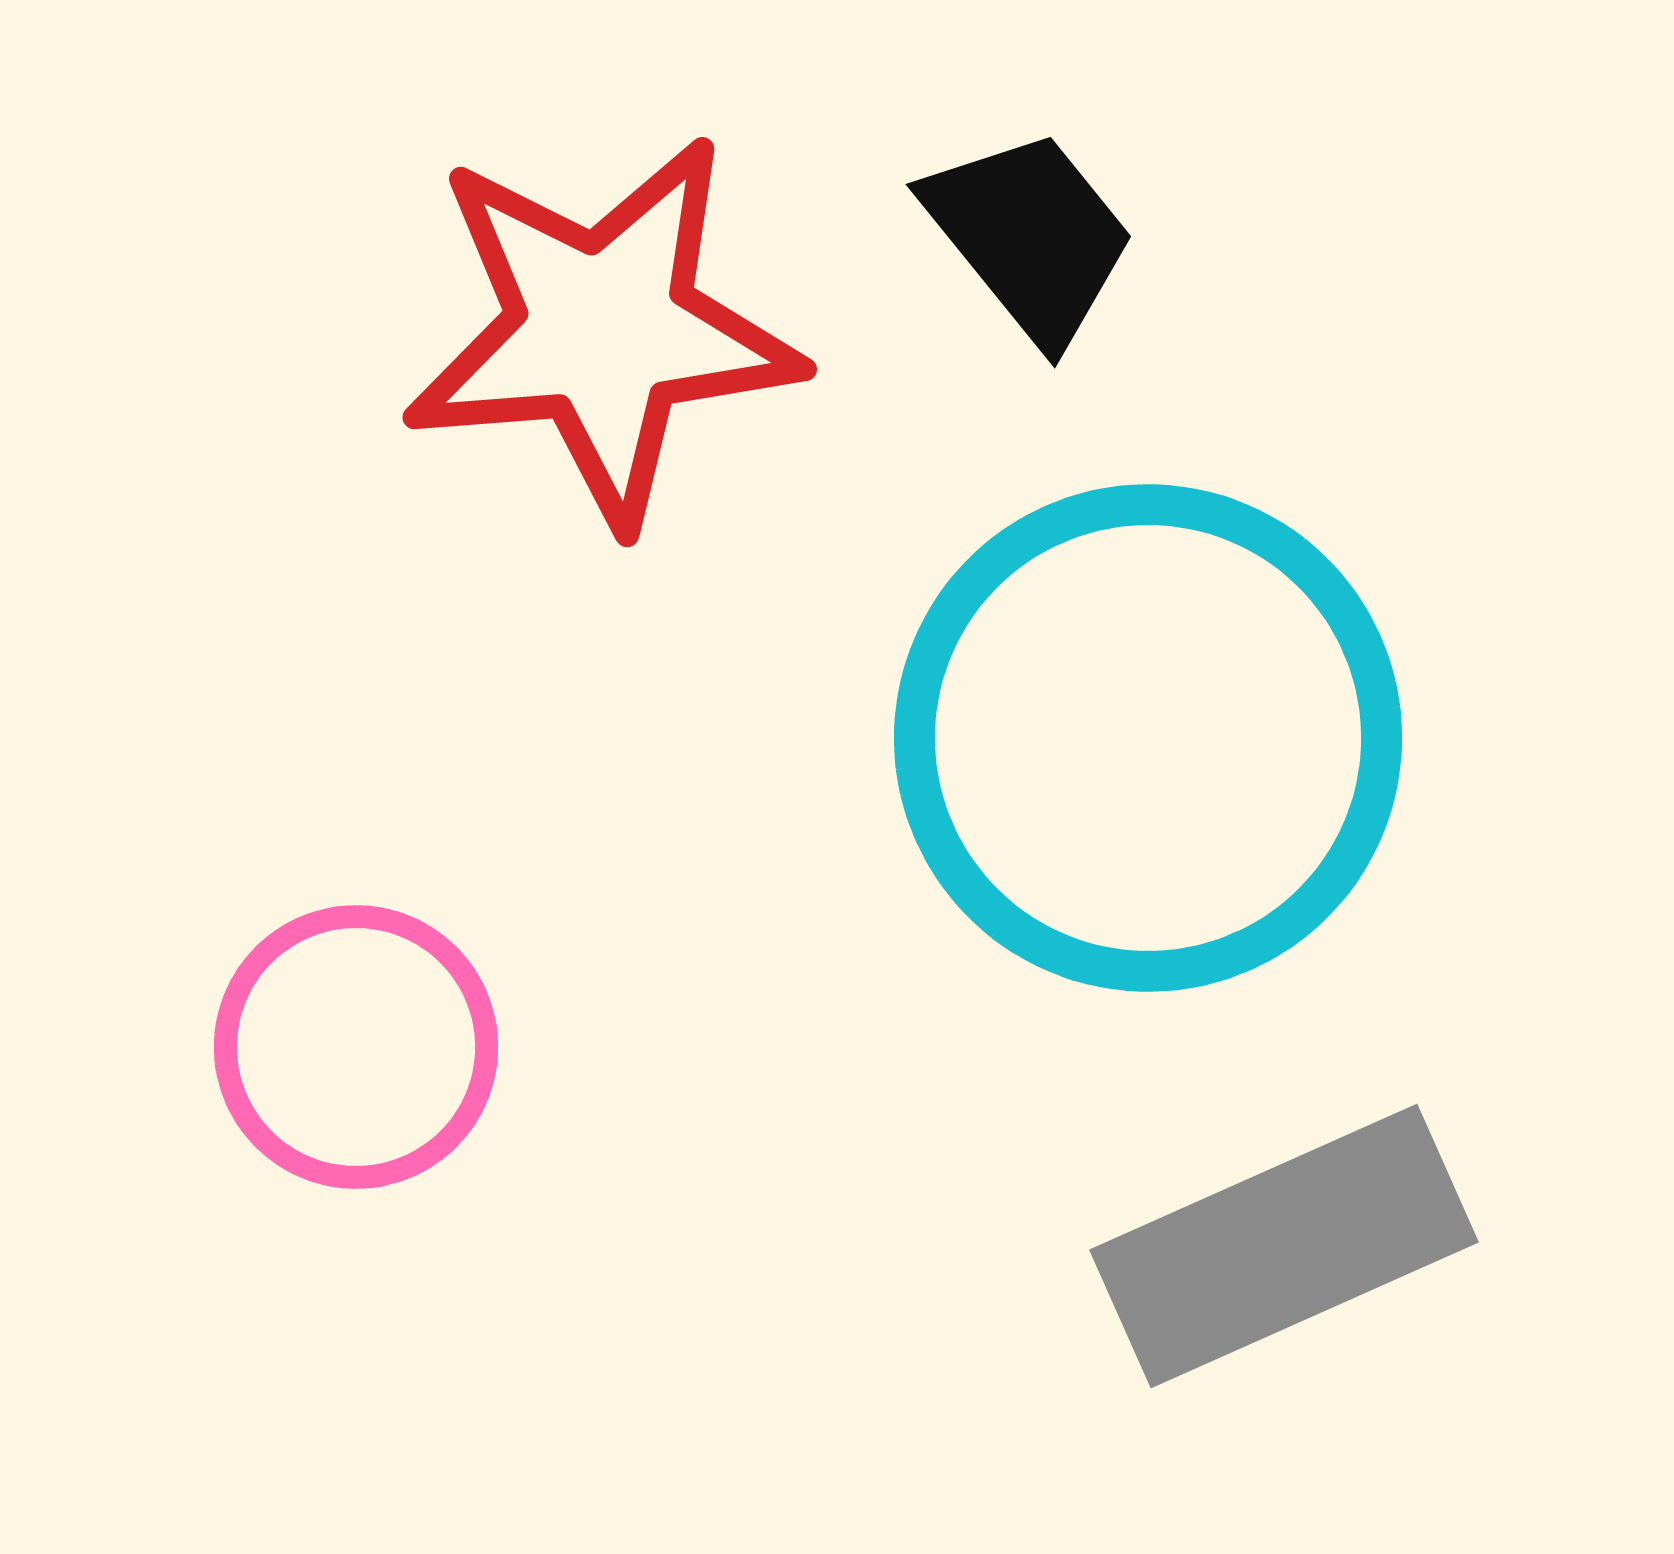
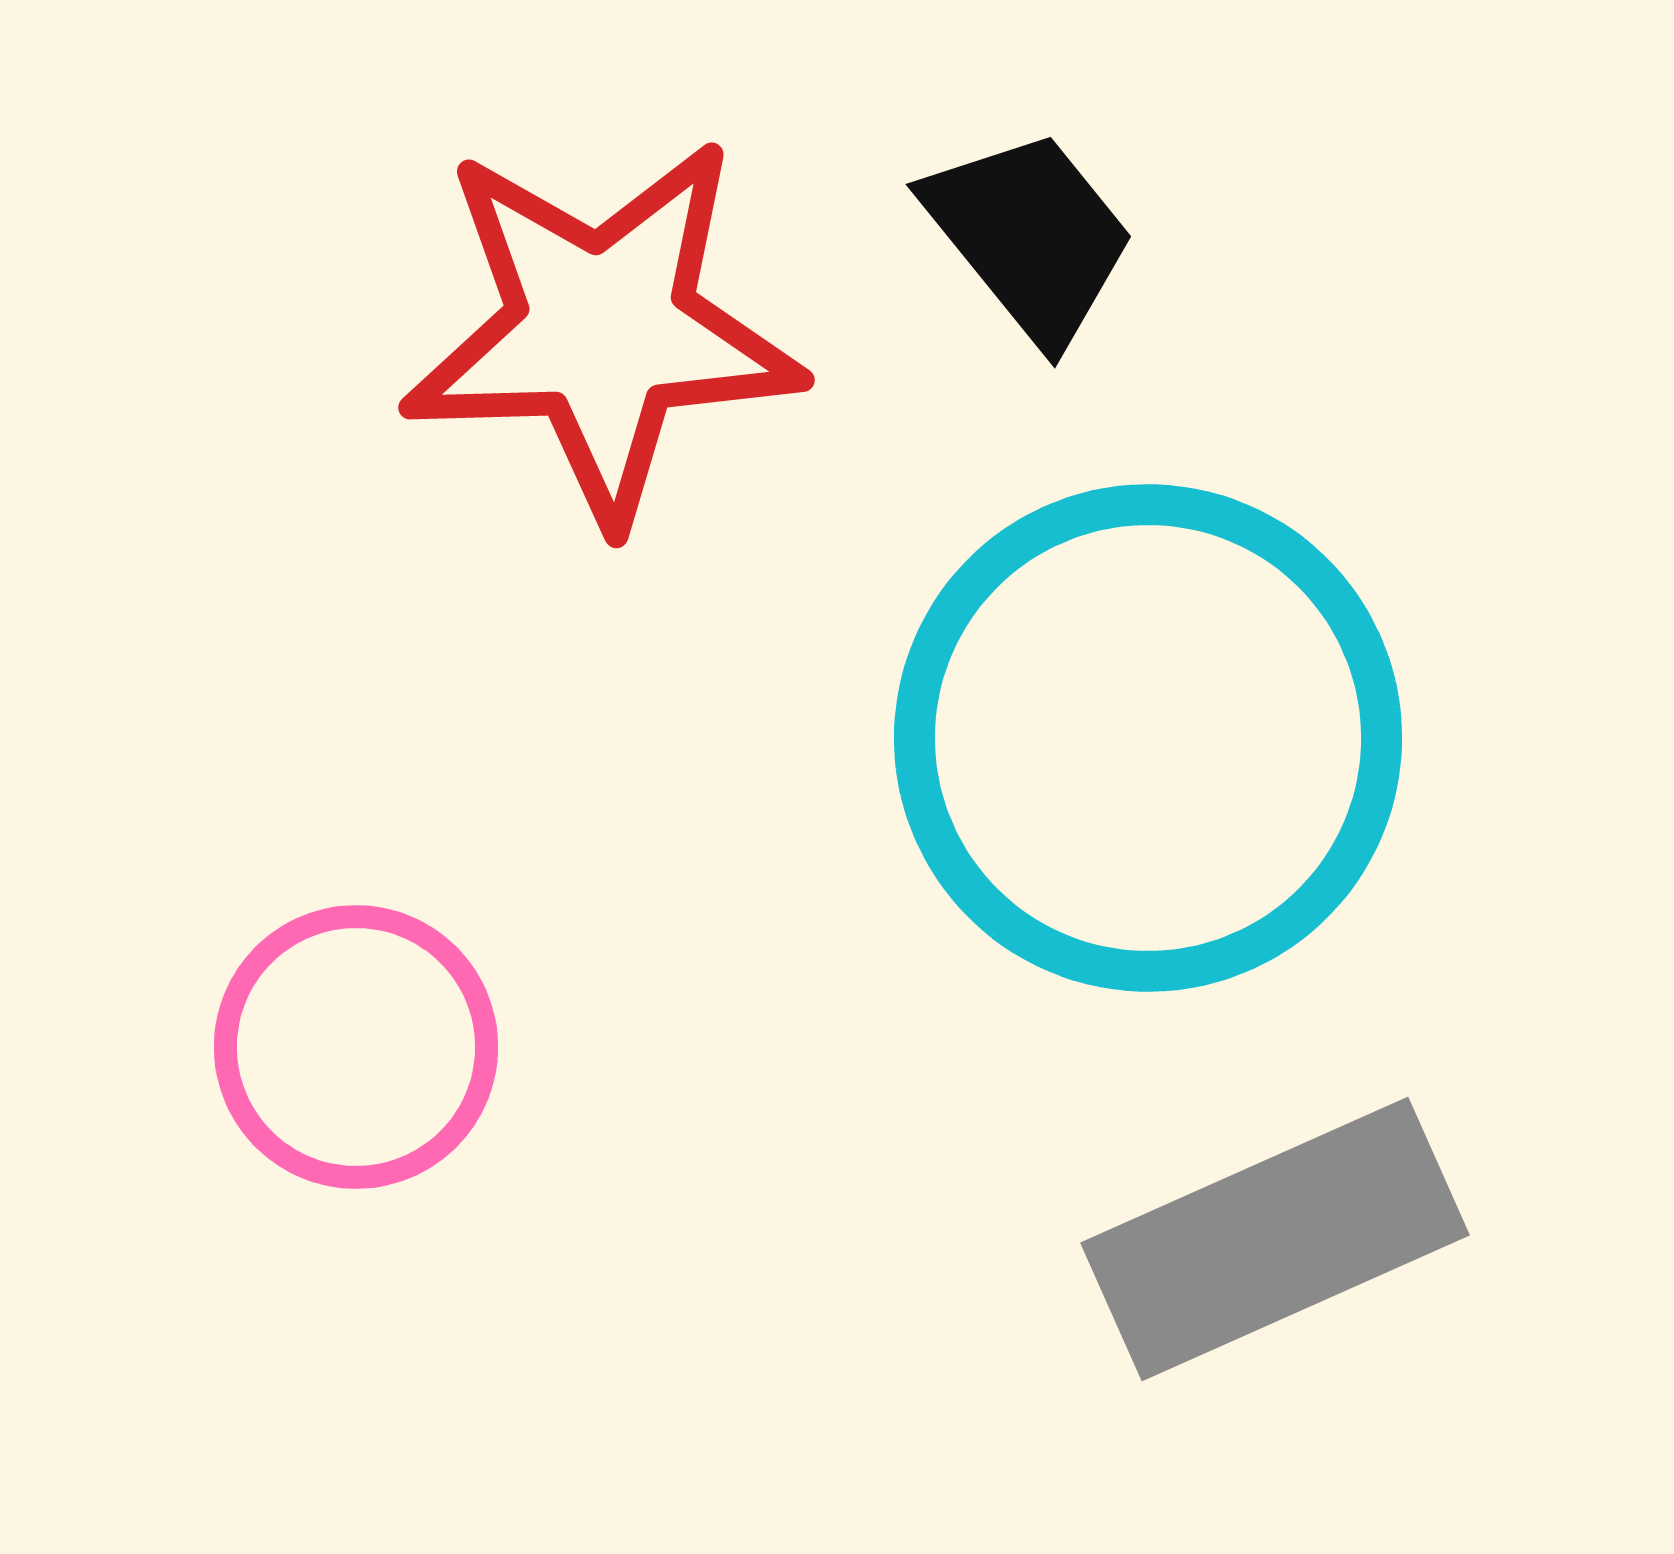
red star: rotated 3 degrees clockwise
gray rectangle: moved 9 px left, 7 px up
